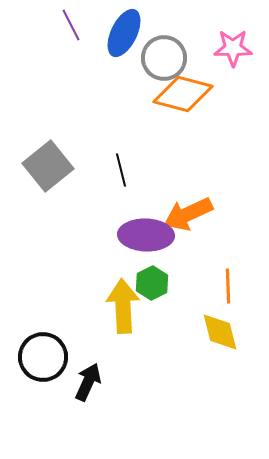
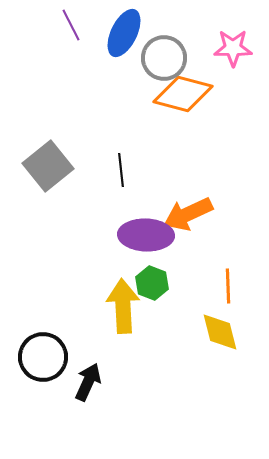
black line: rotated 8 degrees clockwise
green hexagon: rotated 12 degrees counterclockwise
